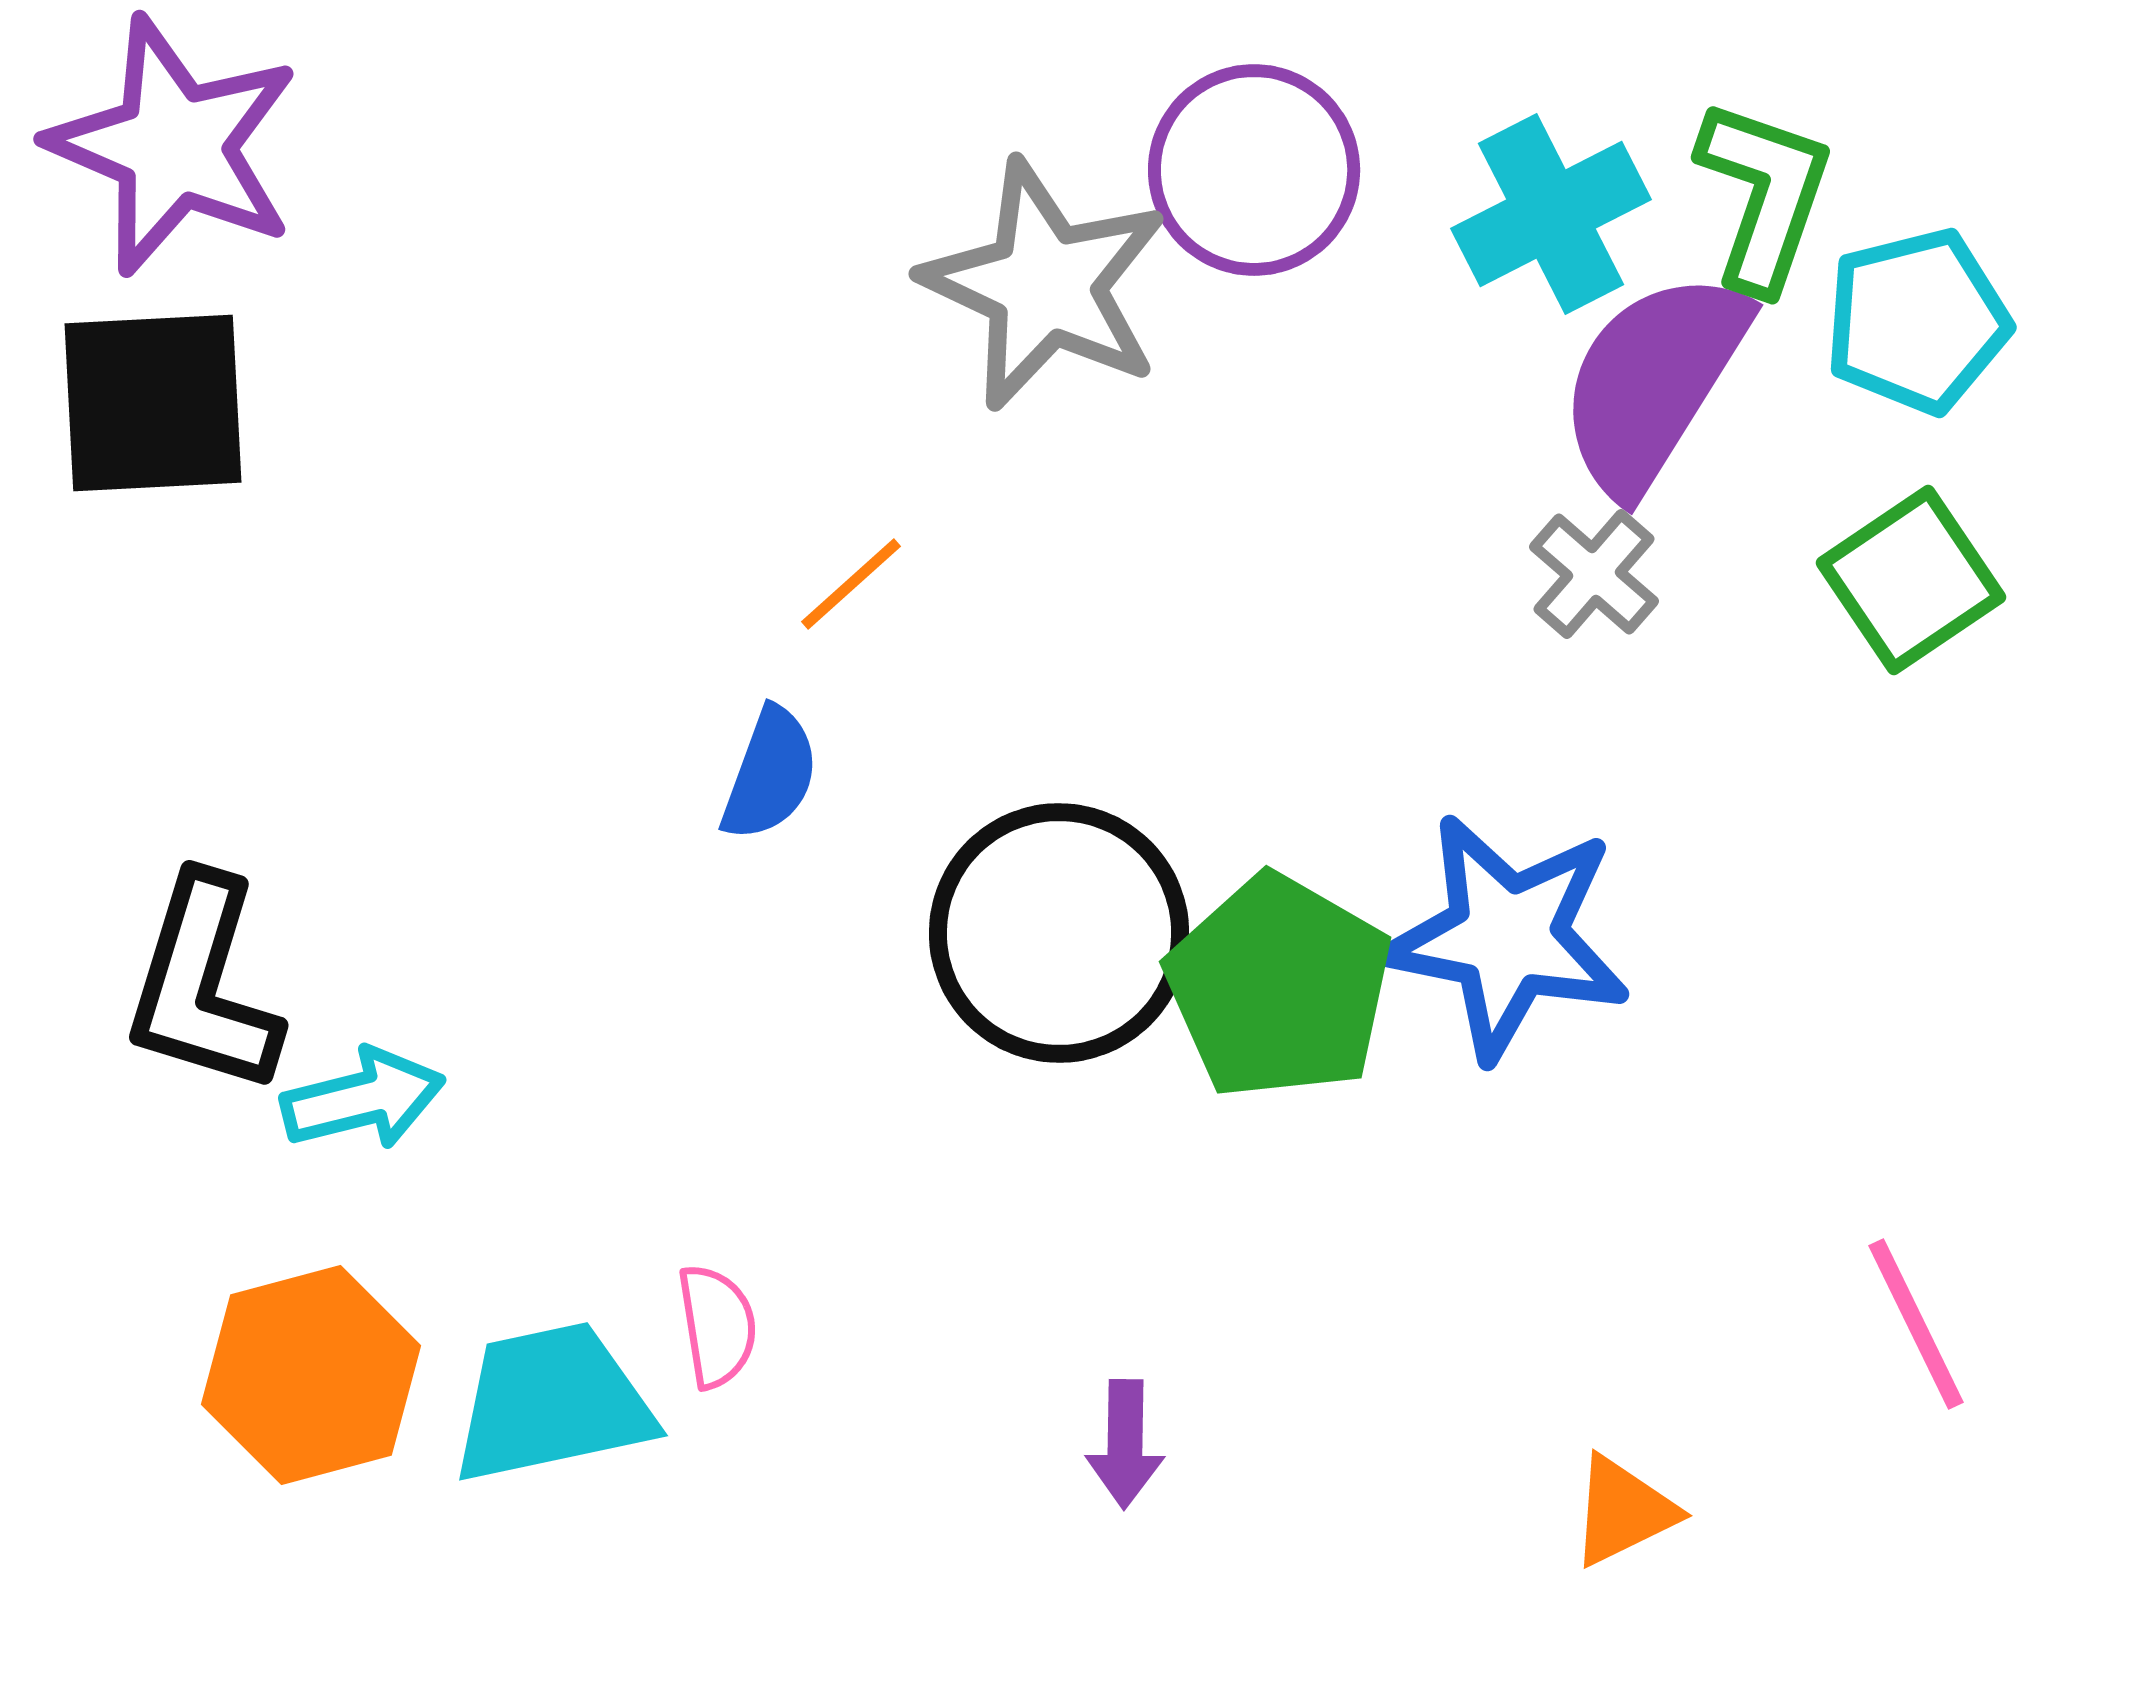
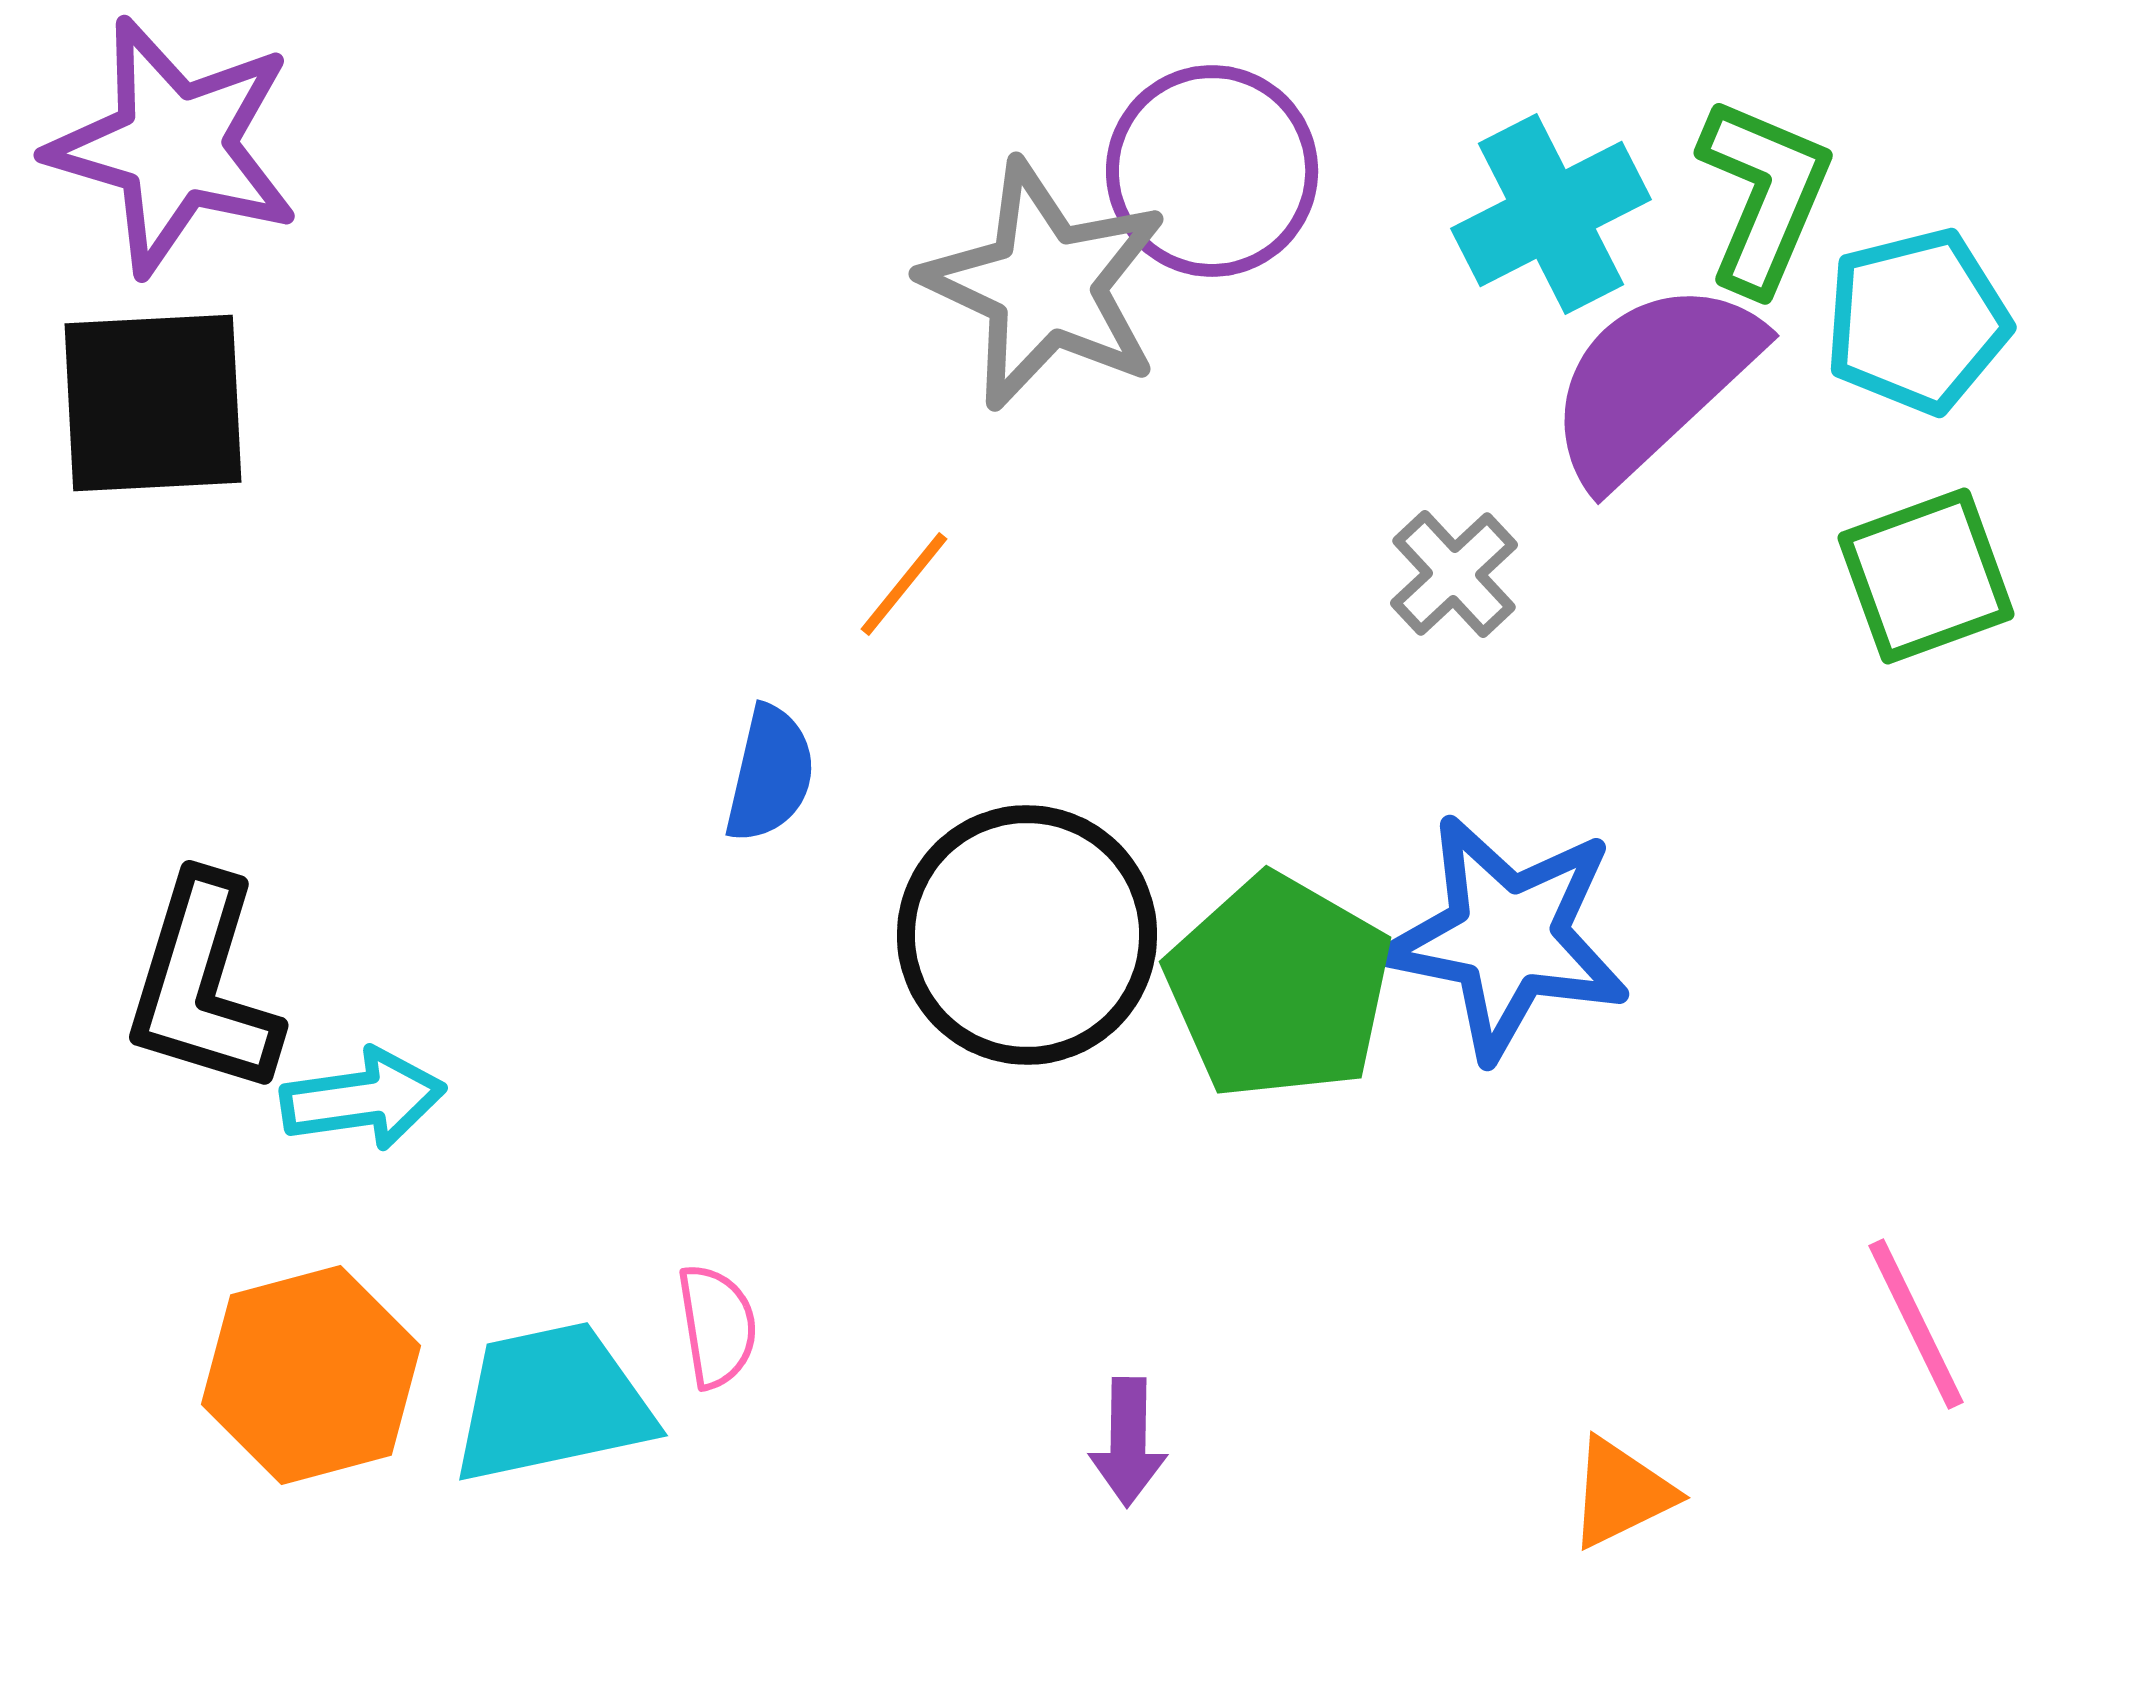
purple star: rotated 7 degrees counterclockwise
purple circle: moved 42 px left, 1 px down
green L-shape: rotated 4 degrees clockwise
purple semicircle: rotated 15 degrees clockwise
gray cross: moved 140 px left; rotated 6 degrees clockwise
green square: moved 15 px right, 4 px up; rotated 14 degrees clockwise
orange line: moved 53 px right; rotated 9 degrees counterclockwise
blue semicircle: rotated 7 degrees counterclockwise
black circle: moved 32 px left, 2 px down
cyan arrow: rotated 6 degrees clockwise
purple arrow: moved 3 px right, 2 px up
orange triangle: moved 2 px left, 18 px up
